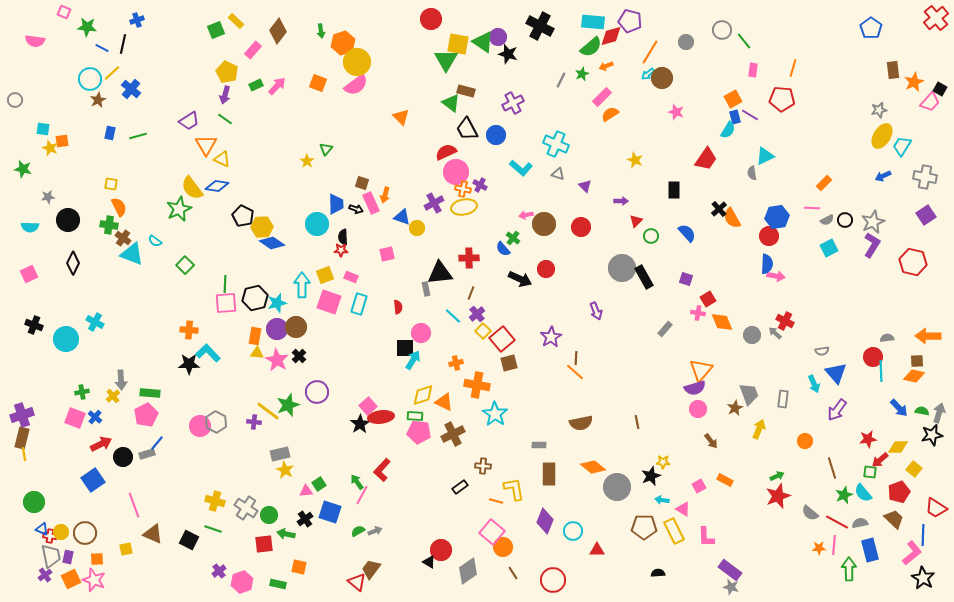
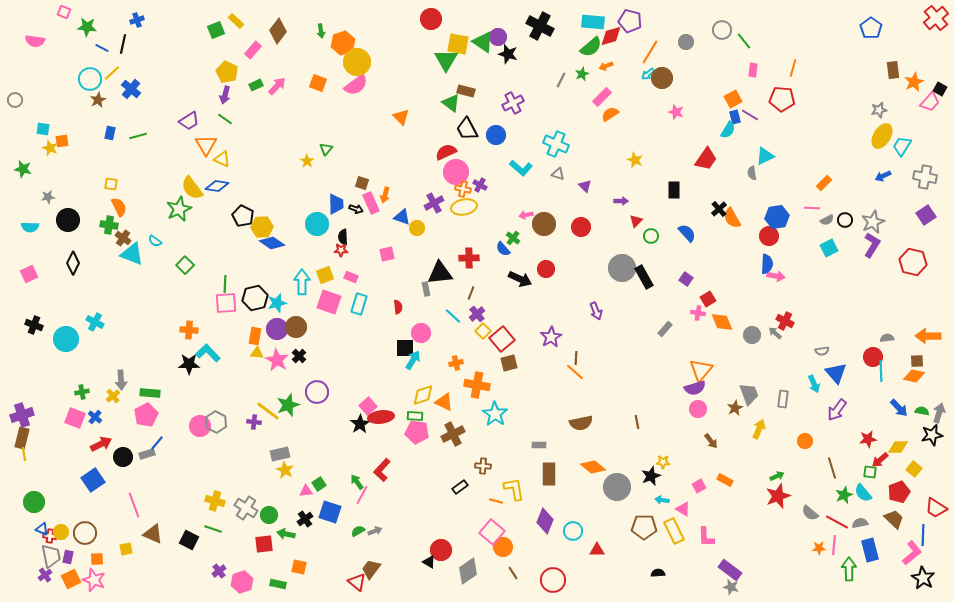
purple square at (686, 279): rotated 16 degrees clockwise
cyan arrow at (302, 285): moved 3 px up
pink pentagon at (419, 432): moved 2 px left
